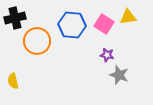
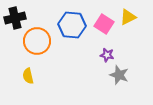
yellow triangle: rotated 18 degrees counterclockwise
yellow semicircle: moved 15 px right, 5 px up
